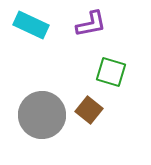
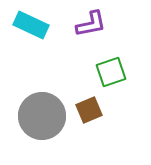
green square: rotated 36 degrees counterclockwise
brown square: rotated 28 degrees clockwise
gray circle: moved 1 px down
